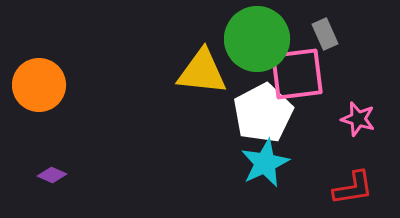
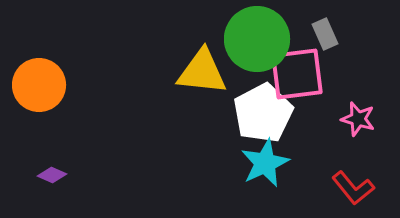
red L-shape: rotated 60 degrees clockwise
